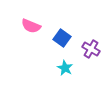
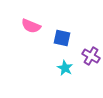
blue square: rotated 24 degrees counterclockwise
purple cross: moved 7 px down
